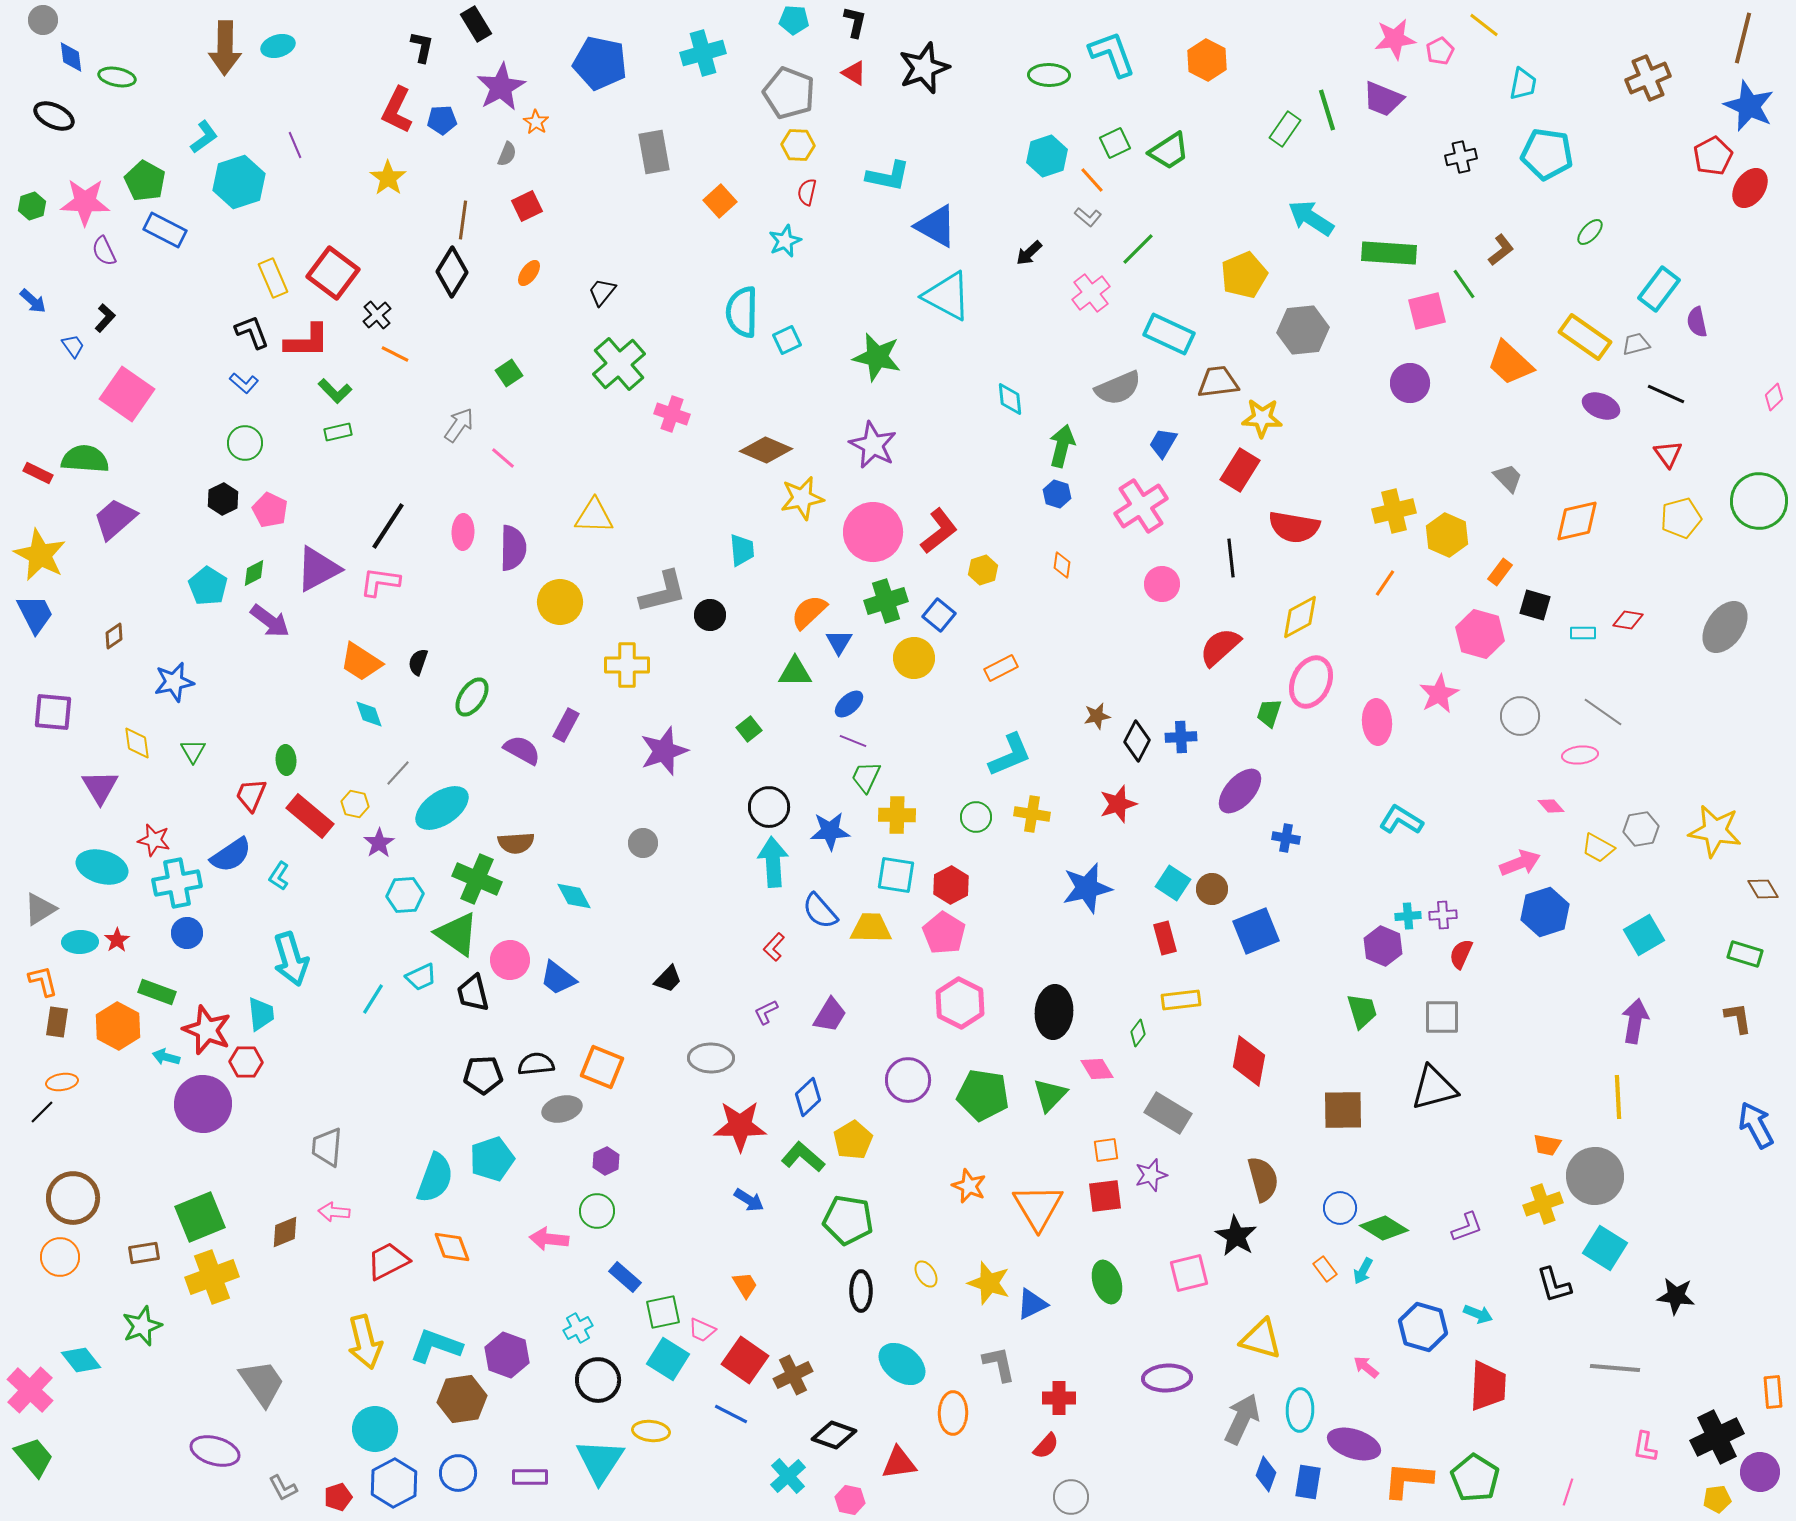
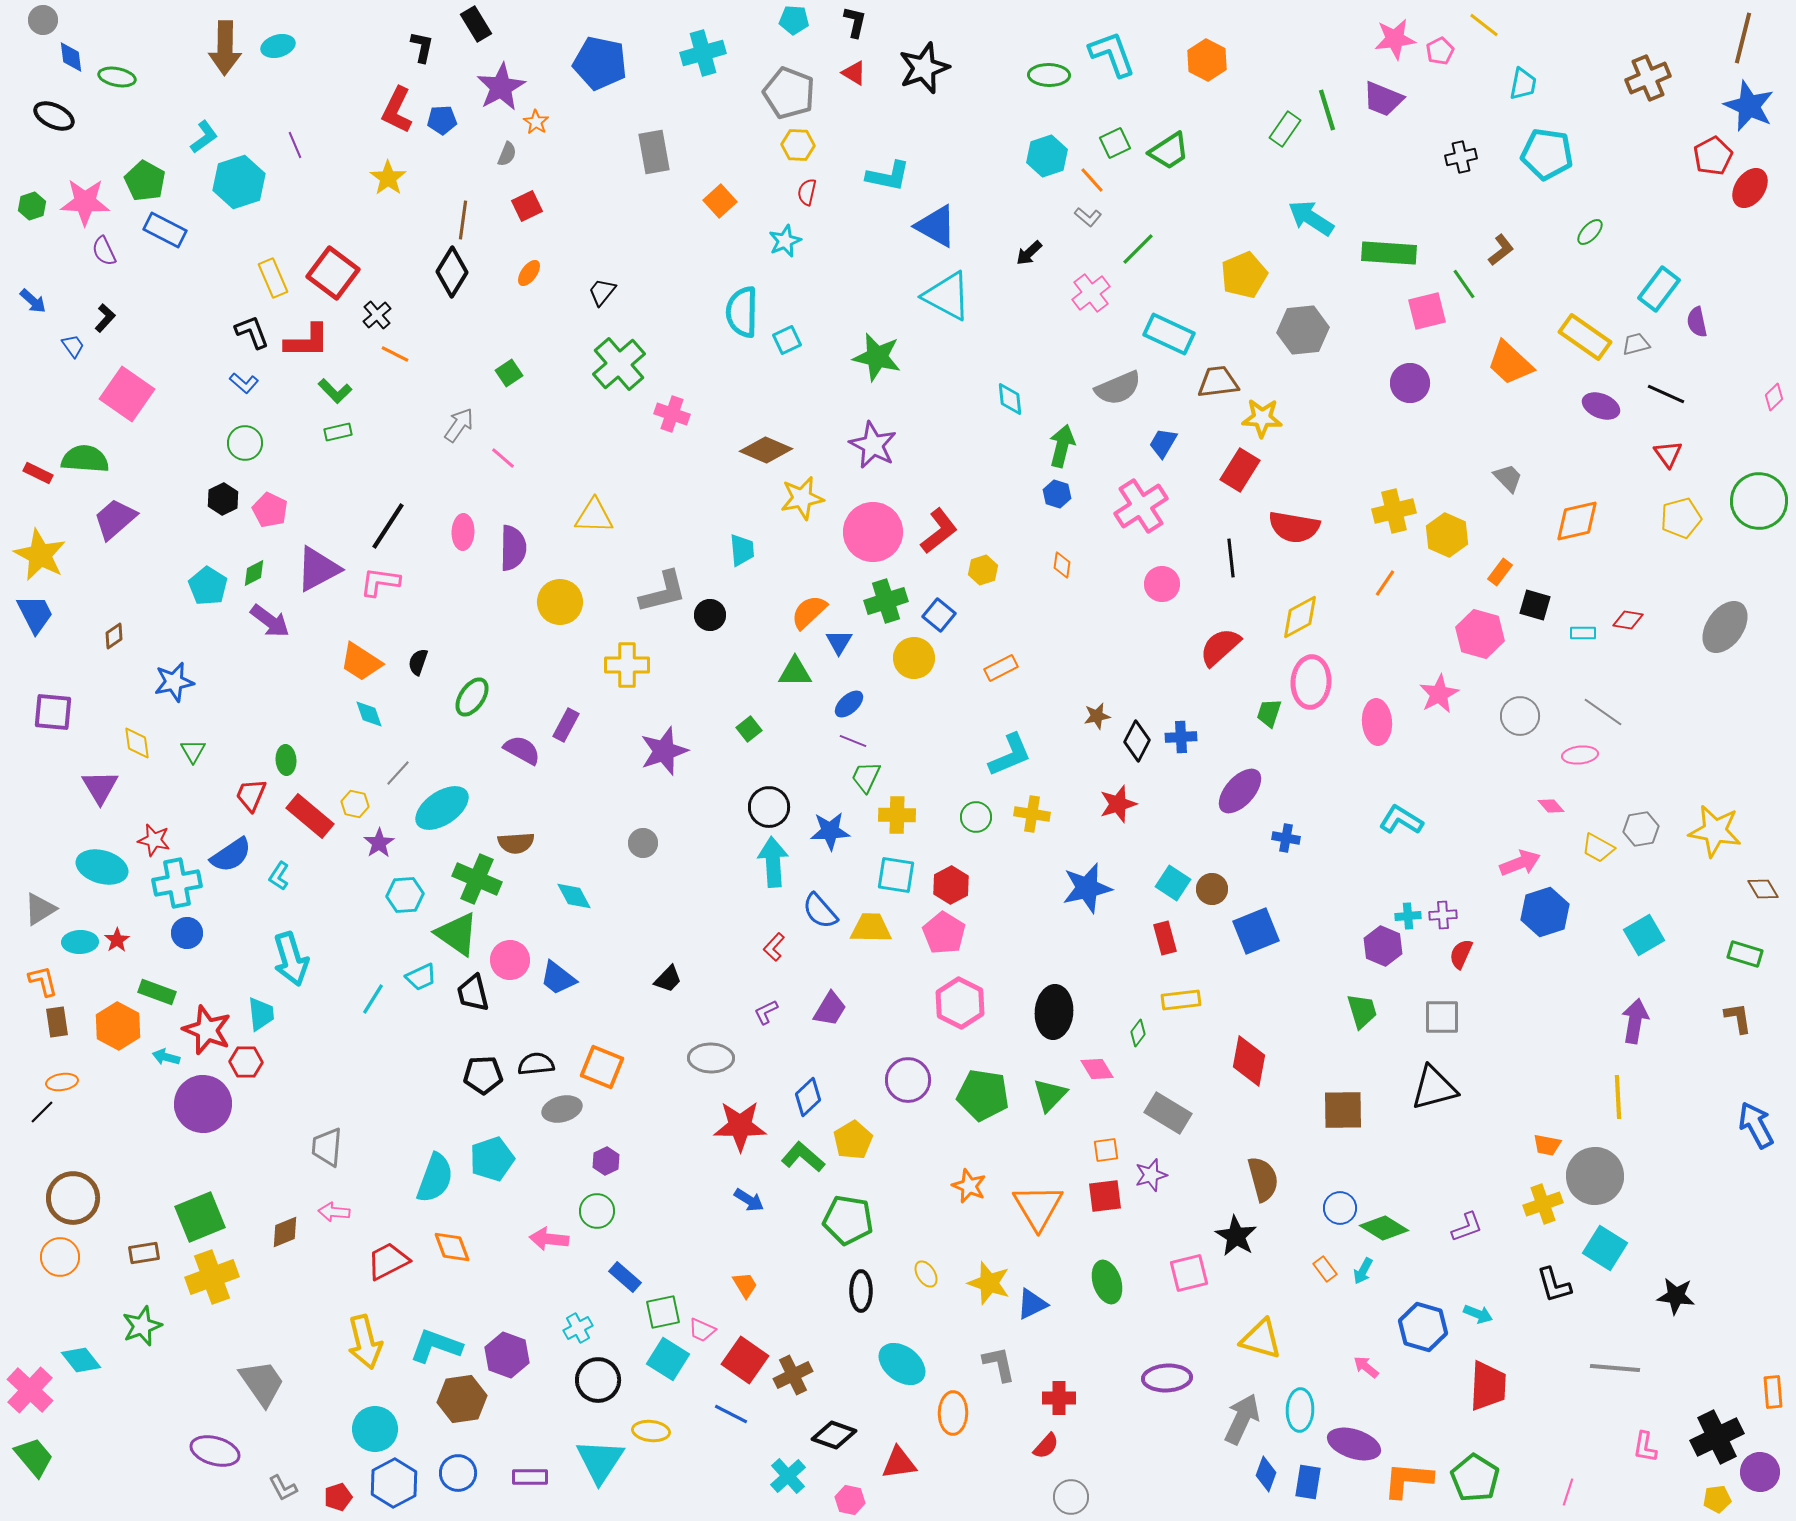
pink ellipse at (1311, 682): rotated 21 degrees counterclockwise
purple trapezoid at (830, 1015): moved 6 px up
brown rectangle at (57, 1022): rotated 16 degrees counterclockwise
